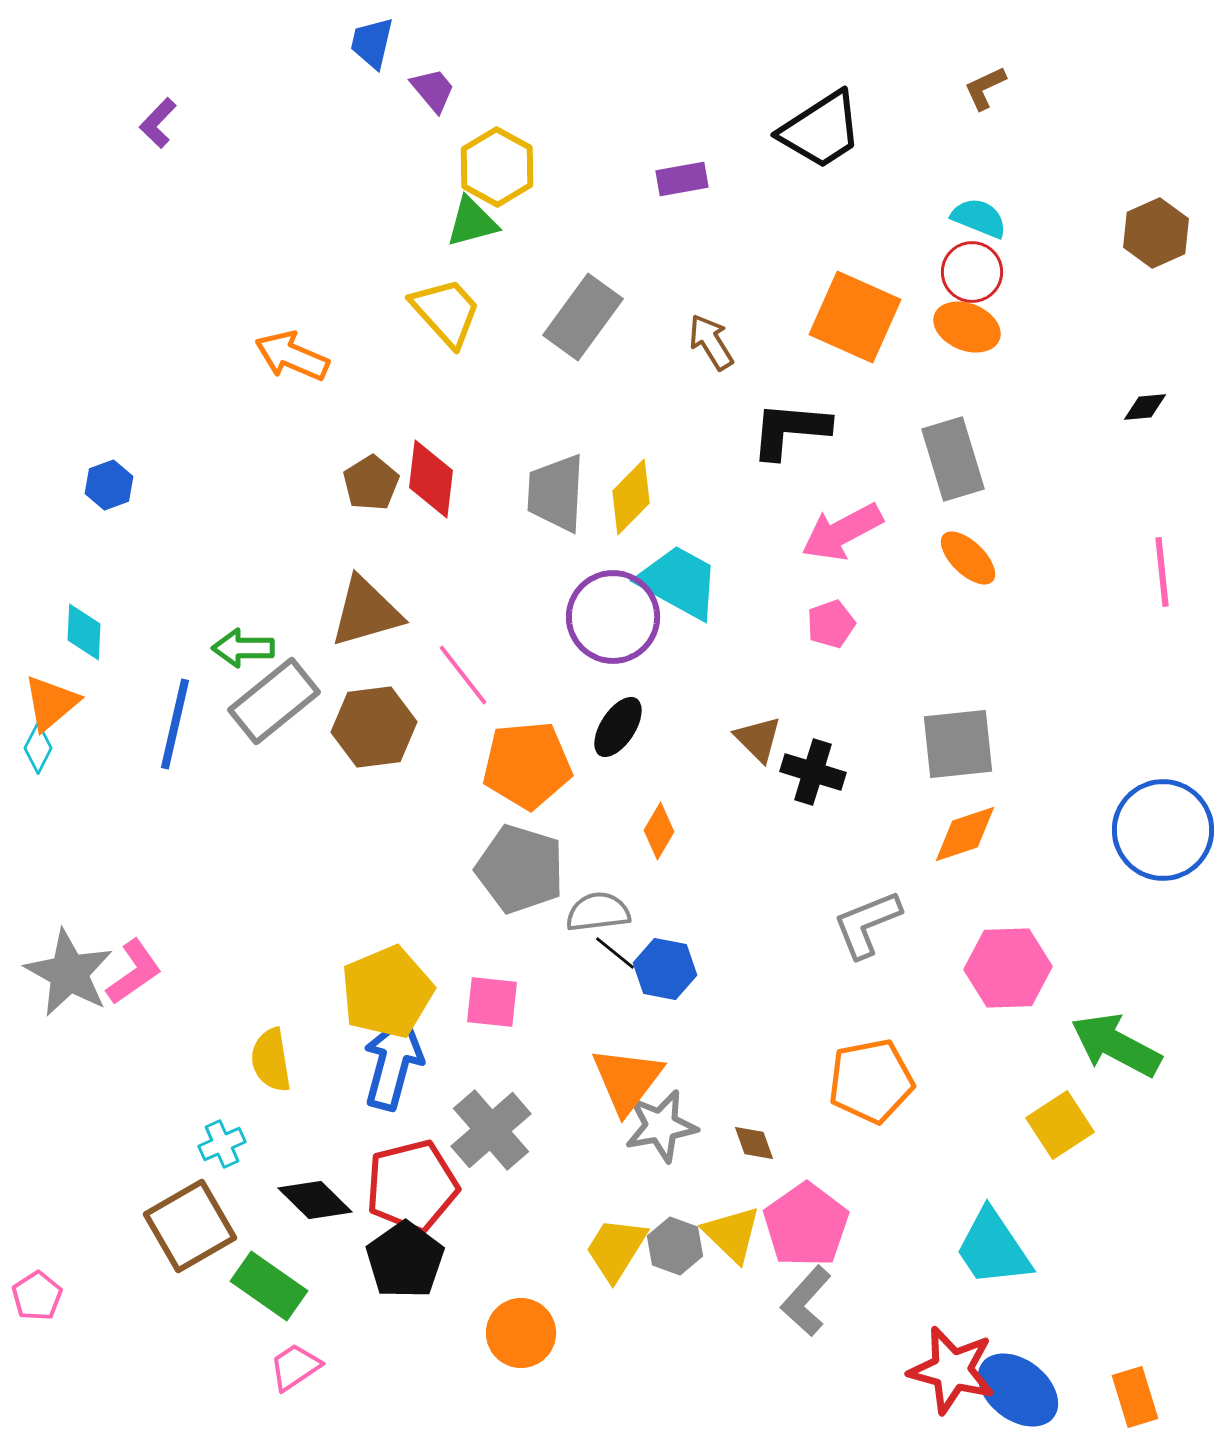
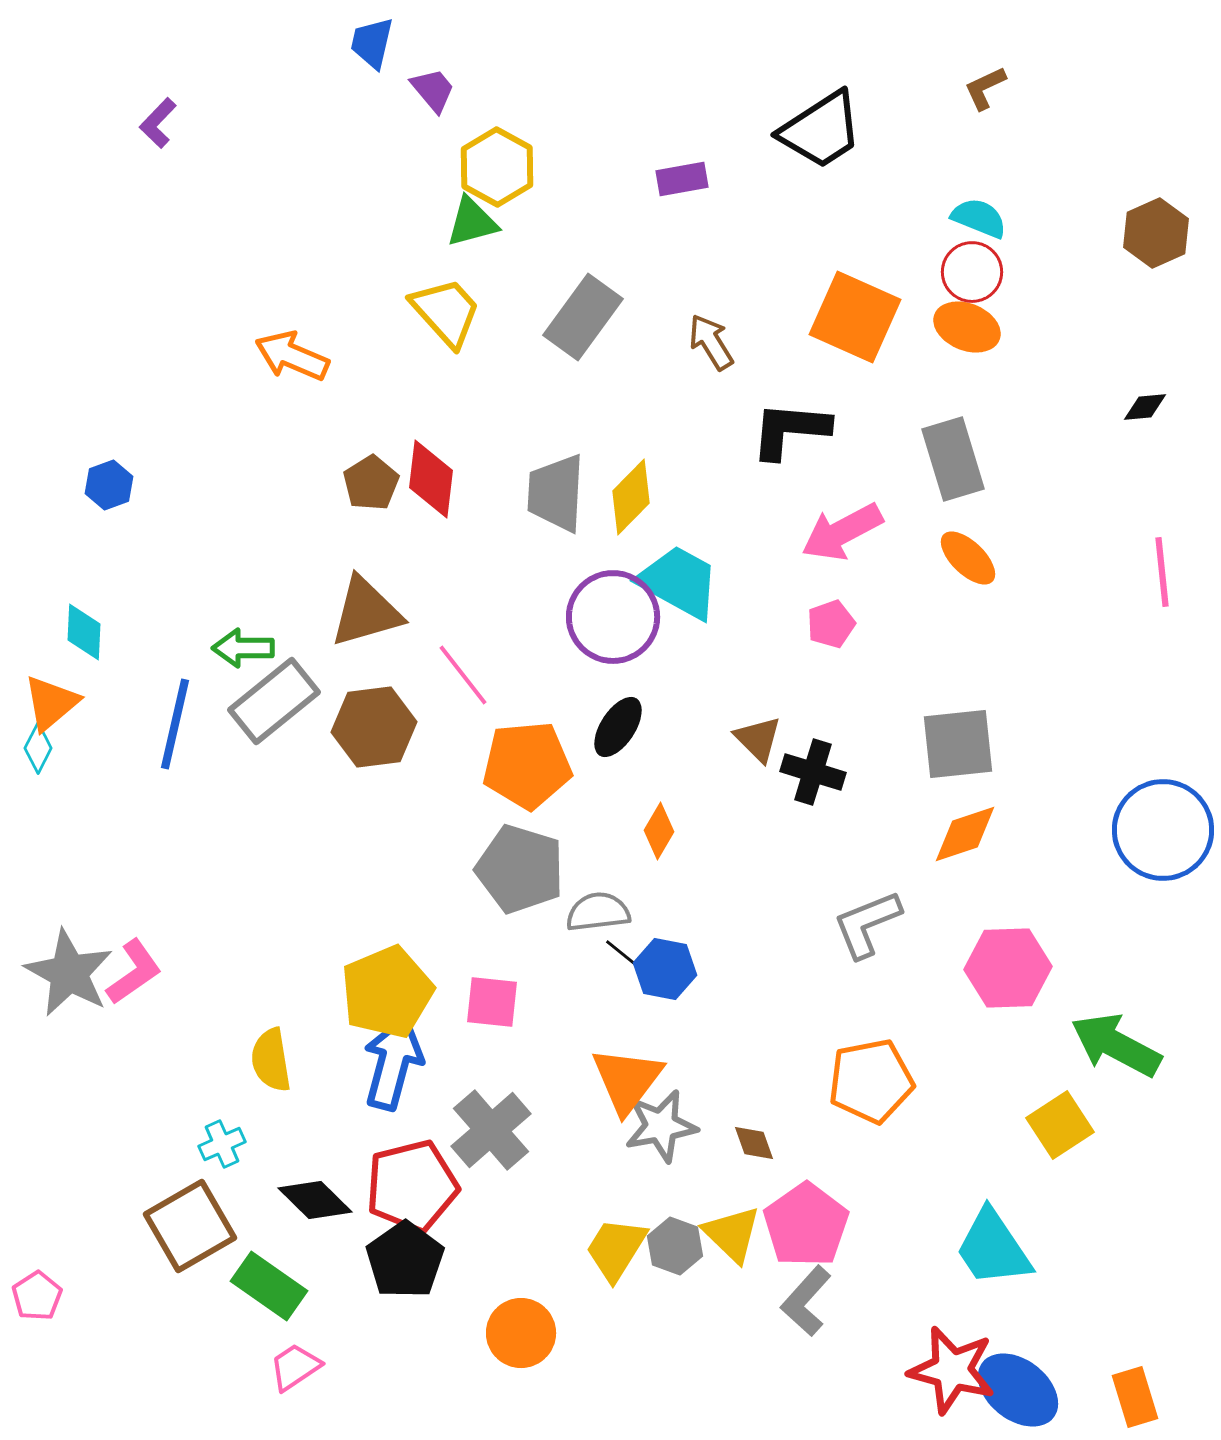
black line at (615, 953): moved 10 px right, 3 px down
